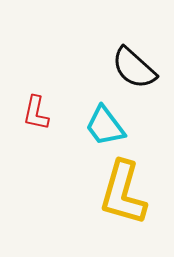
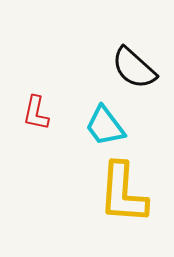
yellow L-shape: rotated 12 degrees counterclockwise
